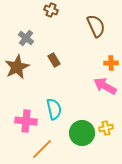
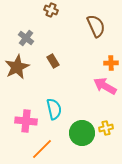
brown rectangle: moved 1 px left, 1 px down
